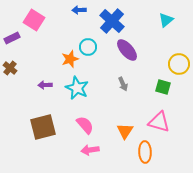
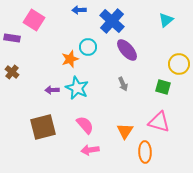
purple rectangle: rotated 35 degrees clockwise
brown cross: moved 2 px right, 4 px down
purple arrow: moved 7 px right, 5 px down
